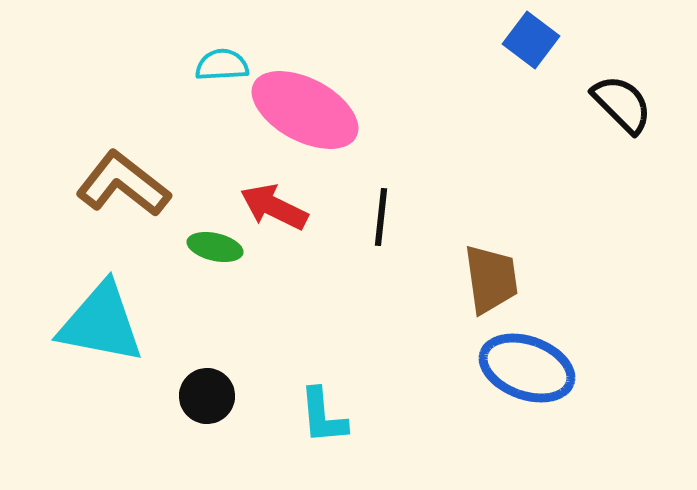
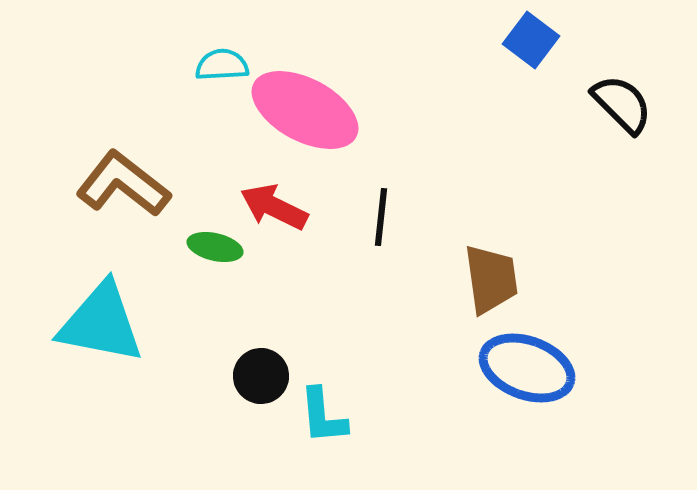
black circle: moved 54 px right, 20 px up
